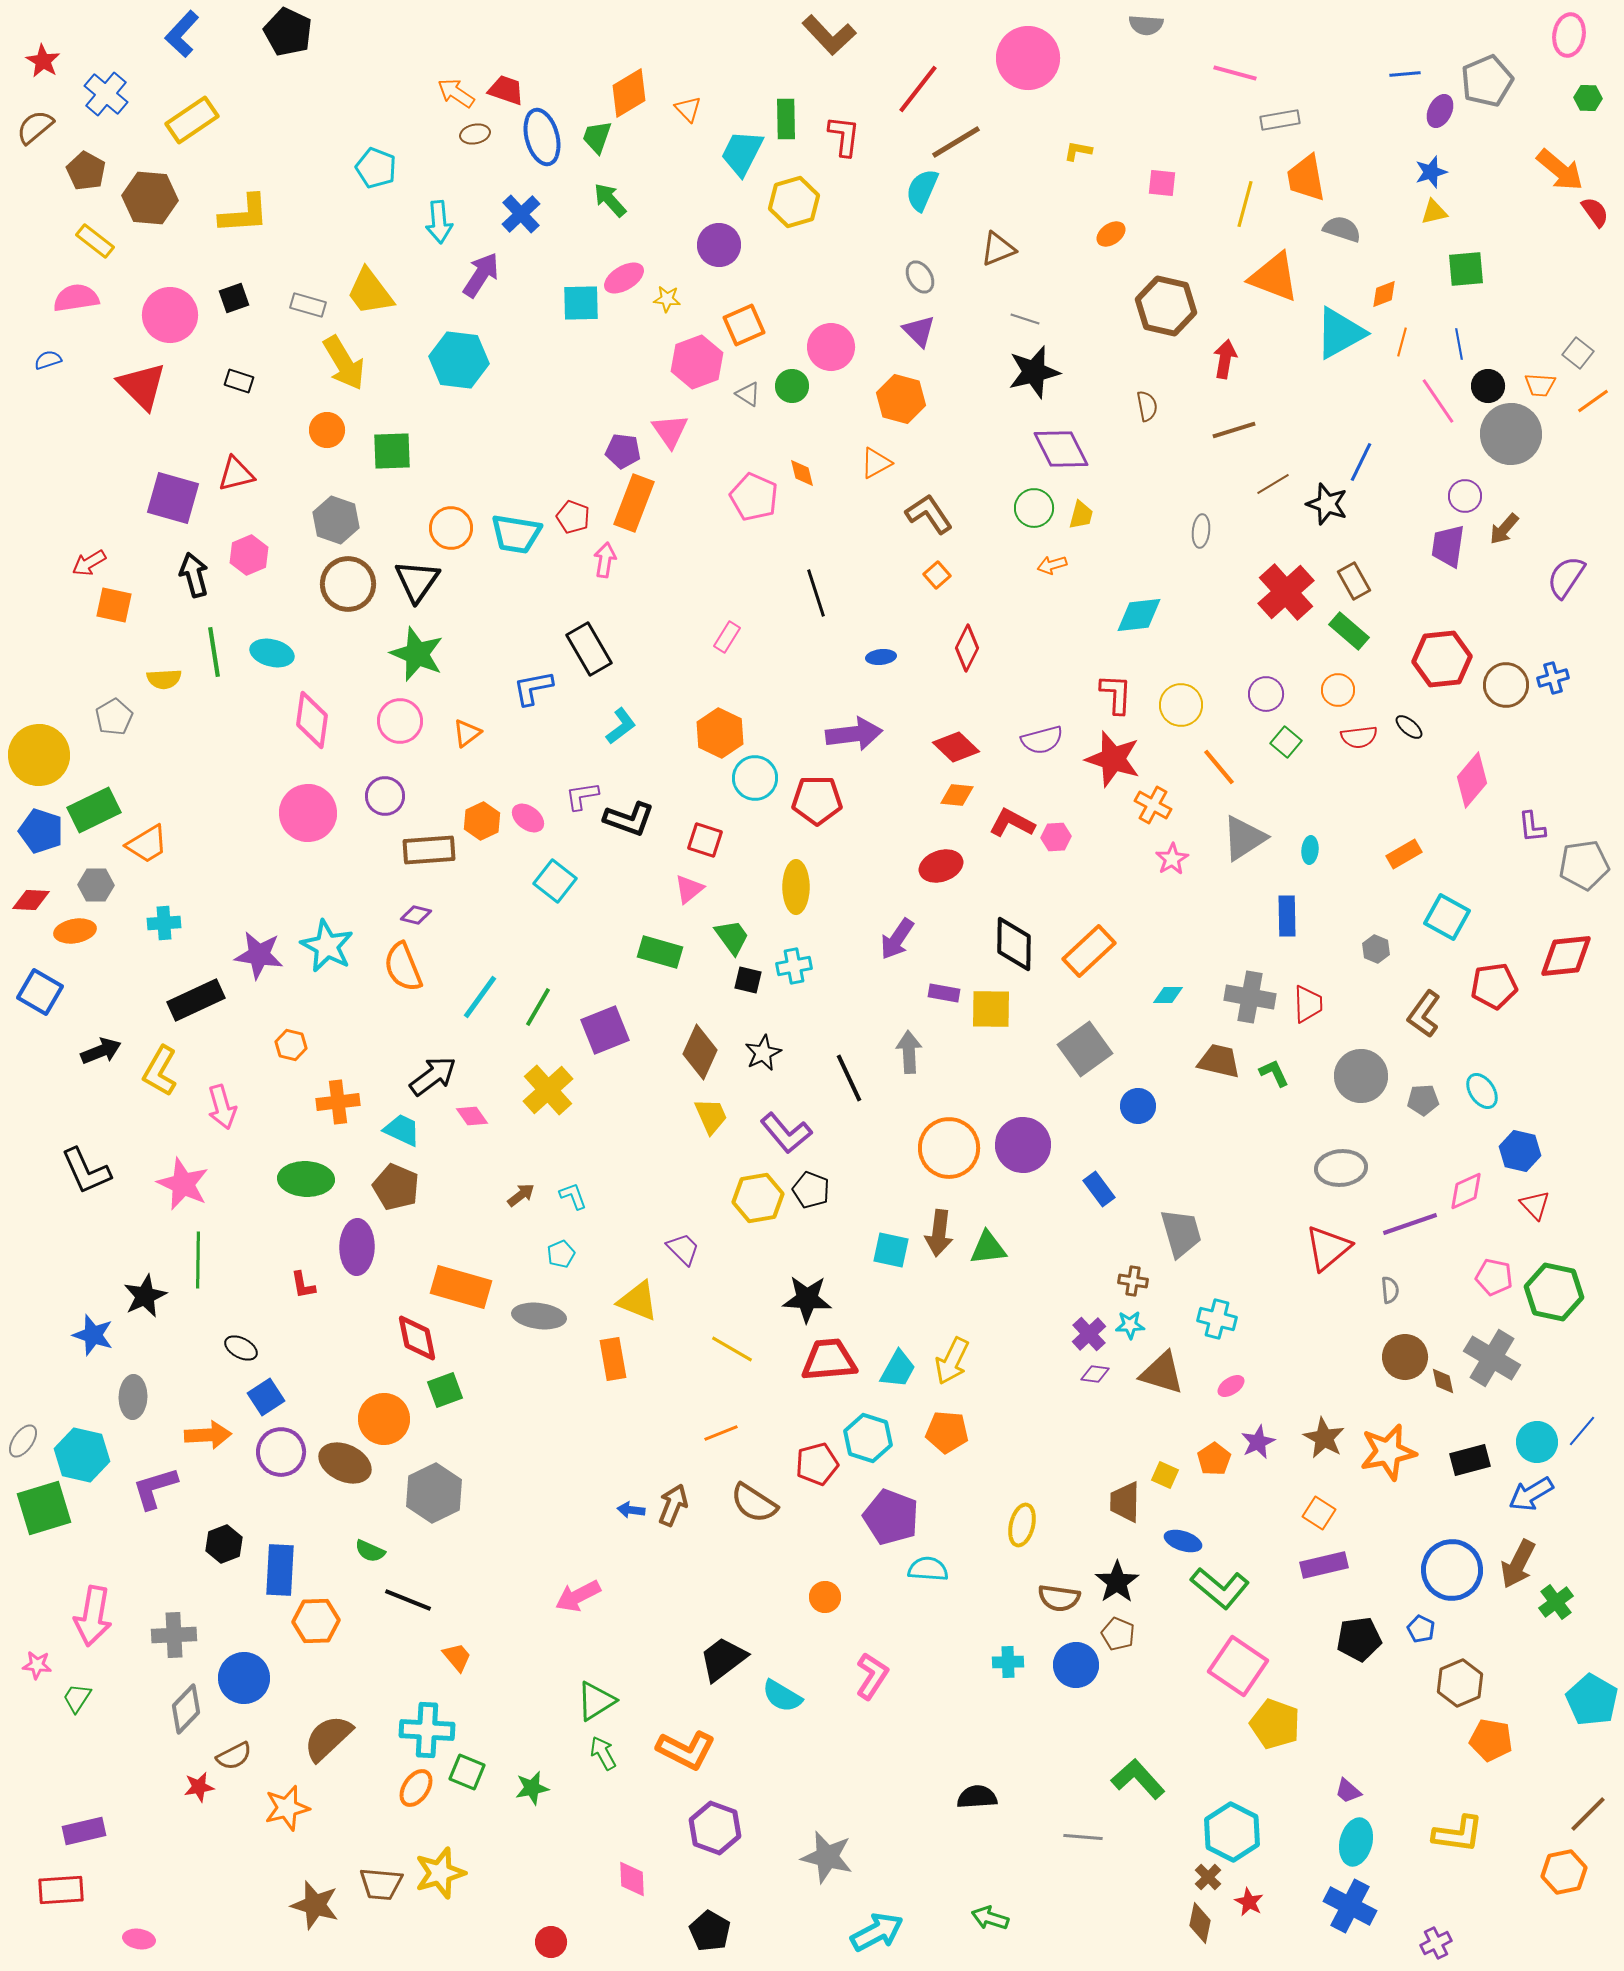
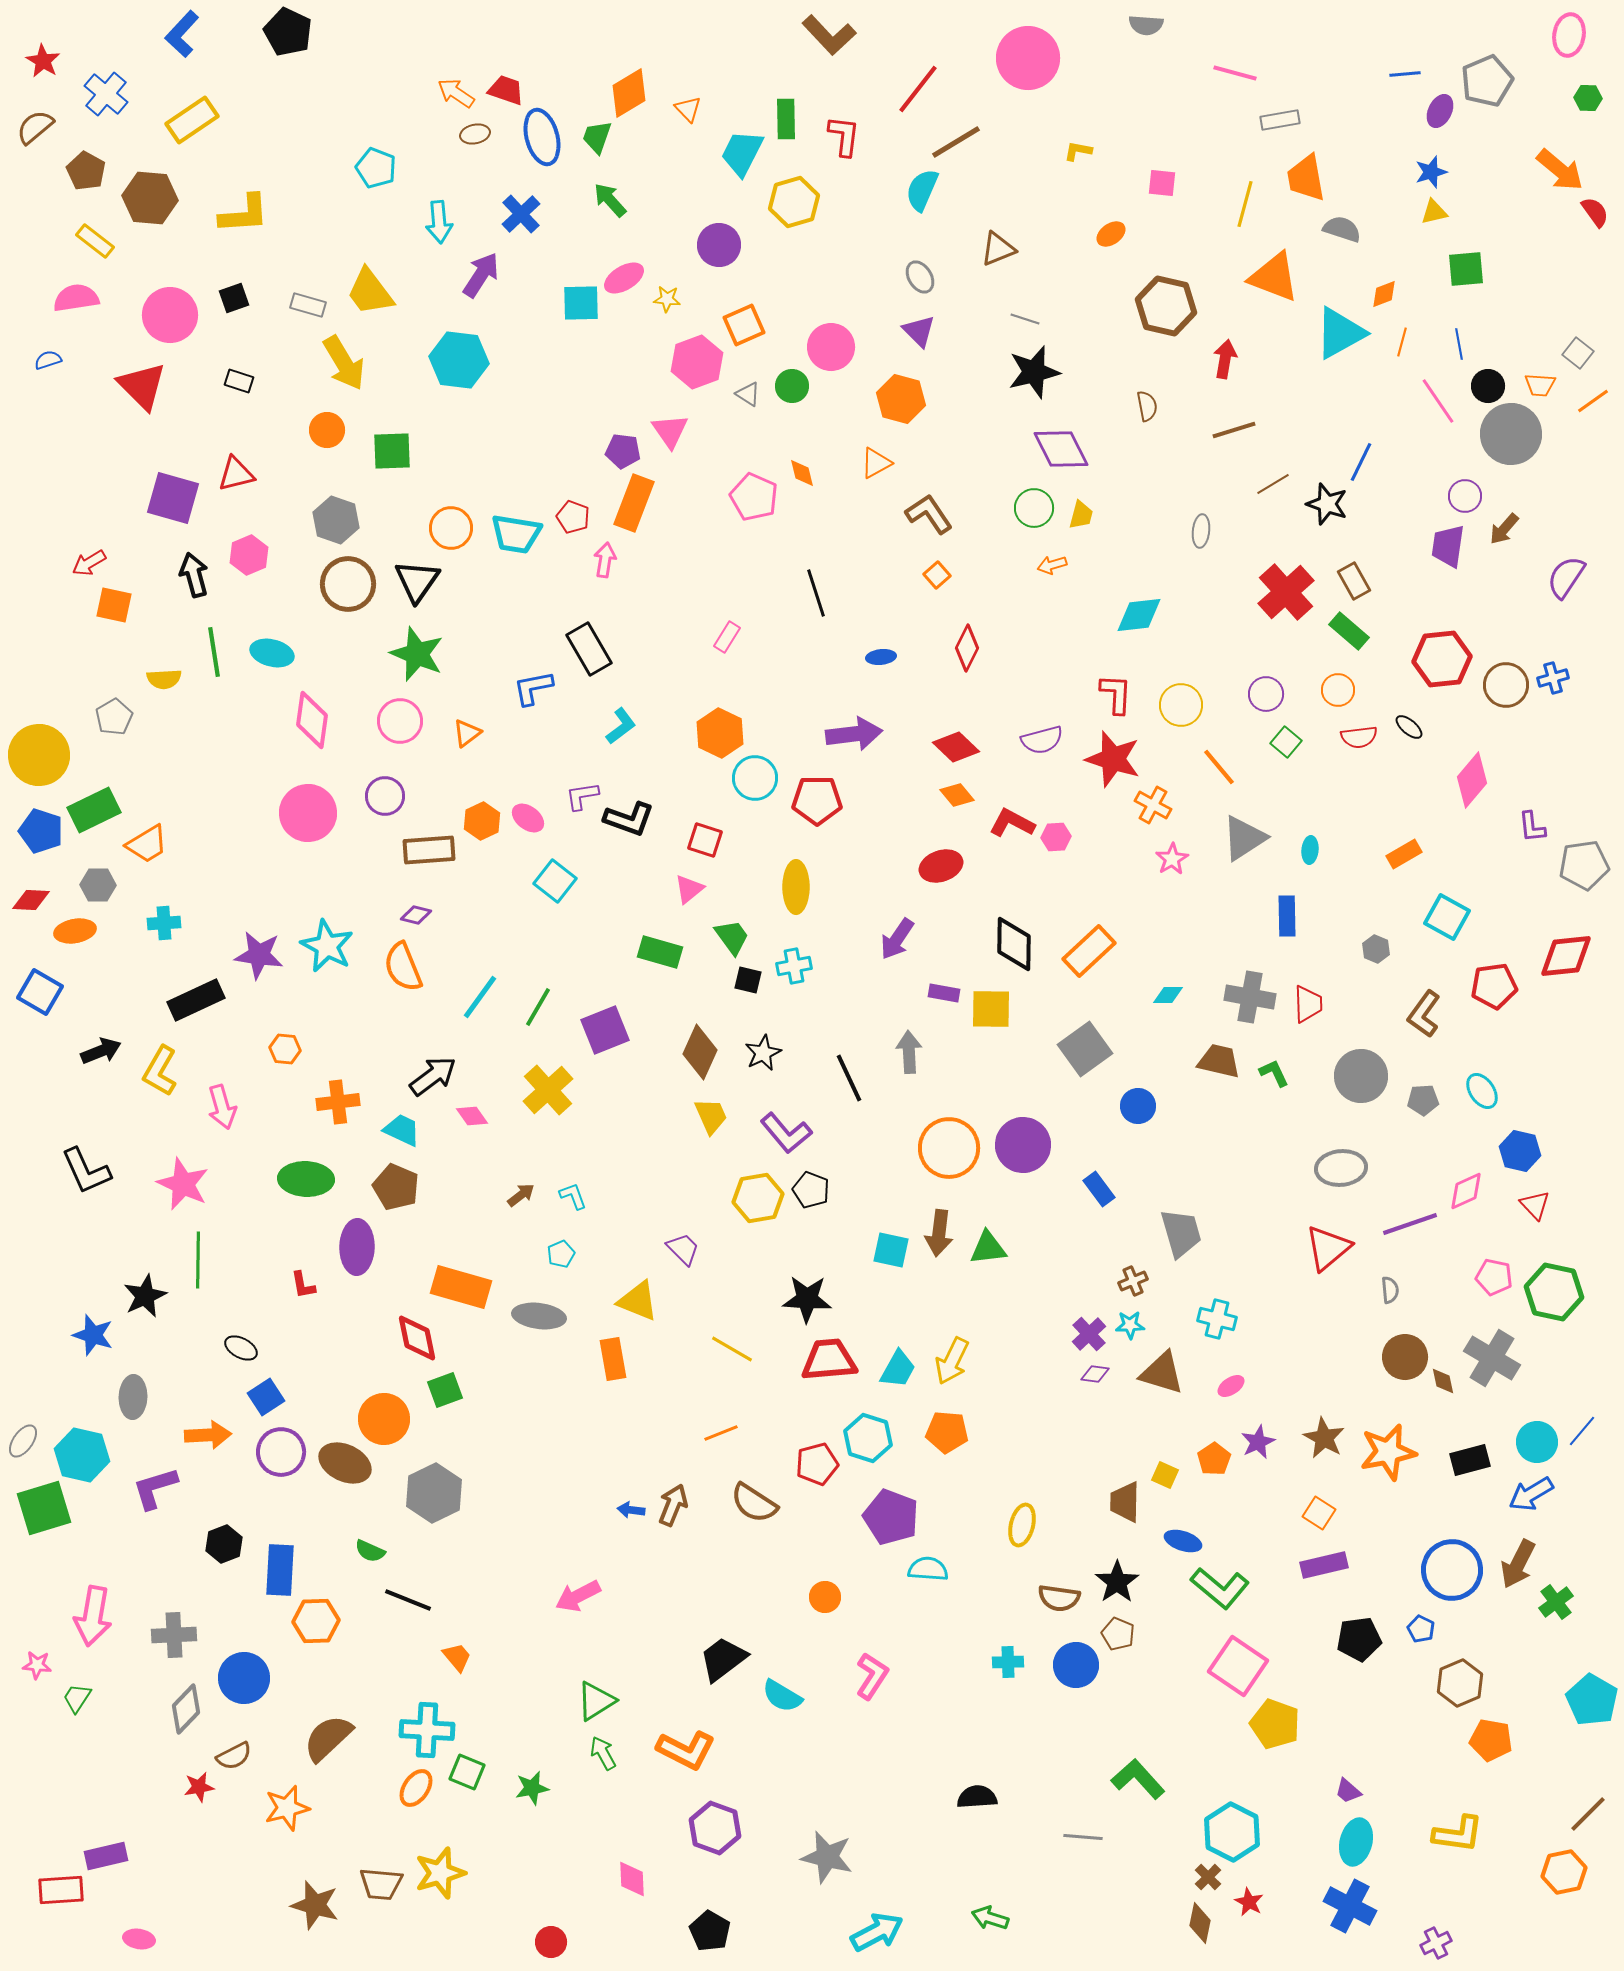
orange diamond at (957, 795): rotated 44 degrees clockwise
gray hexagon at (96, 885): moved 2 px right
orange hexagon at (291, 1045): moved 6 px left, 4 px down; rotated 8 degrees counterclockwise
brown cross at (1133, 1281): rotated 32 degrees counterclockwise
purple rectangle at (84, 1831): moved 22 px right, 25 px down
